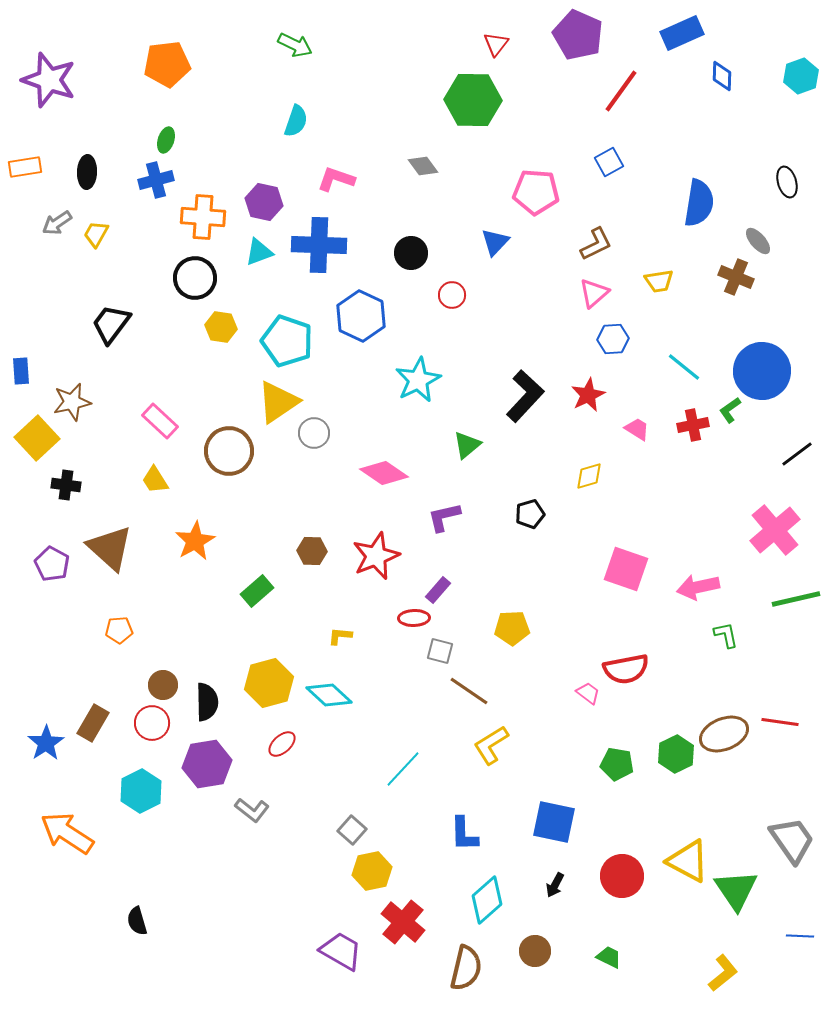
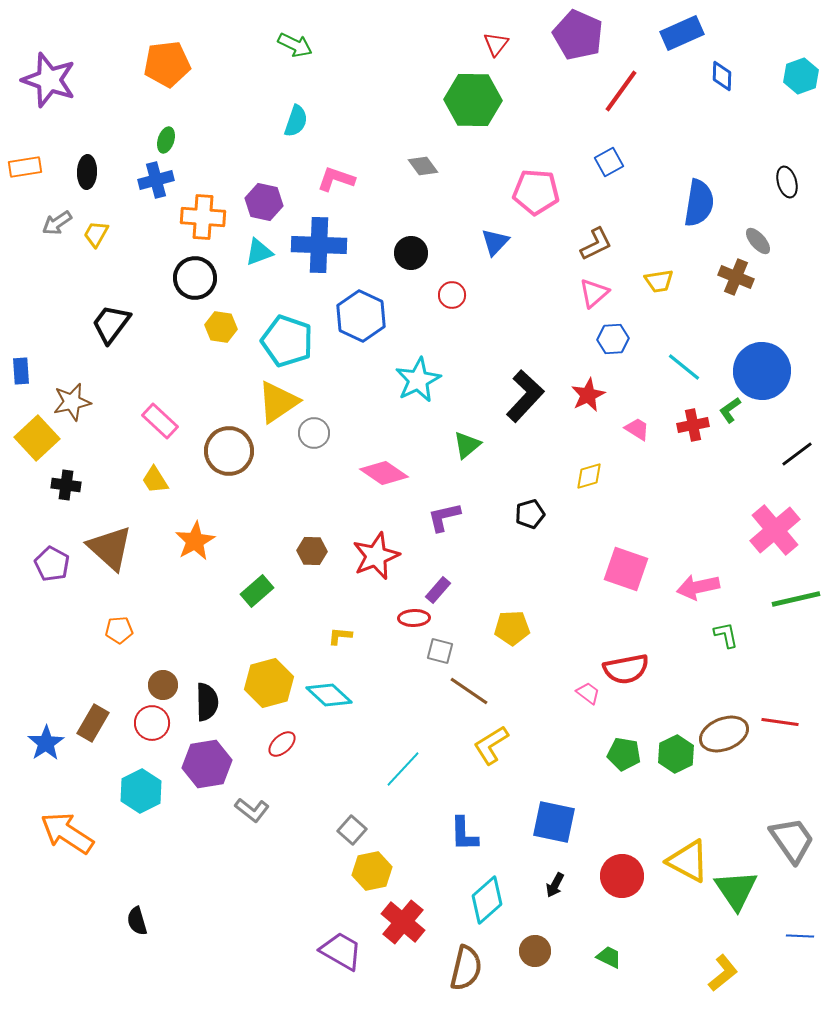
green pentagon at (617, 764): moved 7 px right, 10 px up
